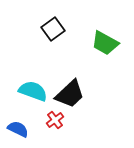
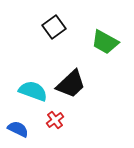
black square: moved 1 px right, 2 px up
green trapezoid: moved 1 px up
black trapezoid: moved 1 px right, 10 px up
